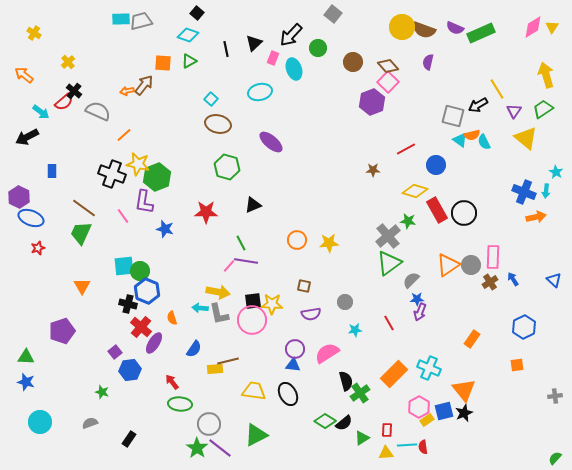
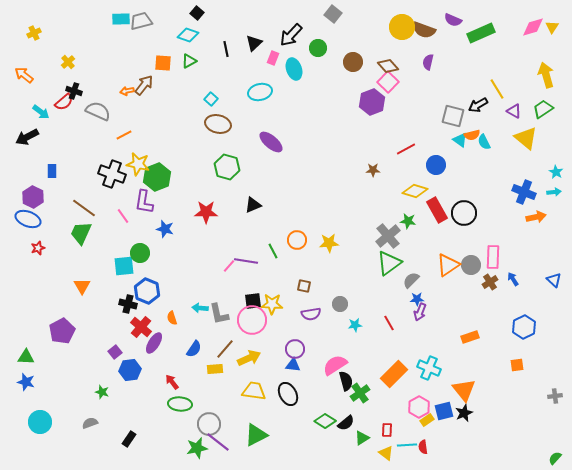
pink diamond at (533, 27): rotated 15 degrees clockwise
purple semicircle at (455, 28): moved 2 px left, 8 px up
yellow cross at (34, 33): rotated 32 degrees clockwise
black cross at (74, 91): rotated 21 degrees counterclockwise
purple triangle at (514, 111): rotated 35 degrees counterclockwise
orange line at (124, 135): rotated 14 degrees clockwise
cyan arrow at (546, 191): moved 8 px right, 1 px down; rotated 104 degrees counterclockwise
purple hexagon at (19, 197): moved 14 px right
blue ellipse at (31, 218): moved 3 px left, 1 px down
green line at (241, 243): moved 32 px right, 8 px down
green circle at (140, 271): moved 18 px up
yellow arrow at (218, 292): moved 31 px right, 66 px down; rotated 35 degrees counterclockwise
gray circle at (345, 302): moved 5 px left, 2 px down
cyan star at (355, 330): moved 5 px up
purple pentagon at (62, 331): rotated 10 degrees counterclockwise
orange rectangle at (472, 339): moved 2 px left, 2 px up; rotated 36 degrees clockwise
pink semicircle at (327, 353): moved 8 px right, 12 px down
brown line at (228, 361): moved 3 px left, 12 px up; rotated 35 degrees counterclockwise
black semicircle at (344, 423): moved 2 px right
green star at (197, 448): rotated 25 degrees clockwise
purple line at (220, 448): moved 2 px left, 6 px up
yellow triangle at (386, 453): rotated 42 degrees clockwise
